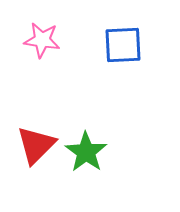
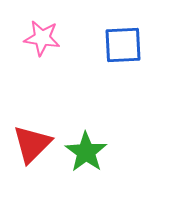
pink star: moved 2 px up
red triangle: moved 4 px left, 1 px up
